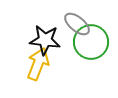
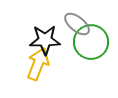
black star: rotated 8 degrees counterclockwise
